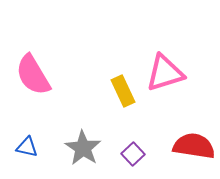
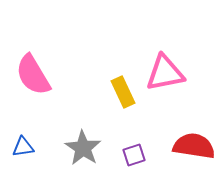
pink triangle: rotated 6 degrees clockwise
yellow rectangle: moved 1 px down
blue triangle: moved 4 px left; rotated 20 degrees counterclockwise
purple square: moved 1 px right, 1 px down; rotated 25 degrees clockwise
